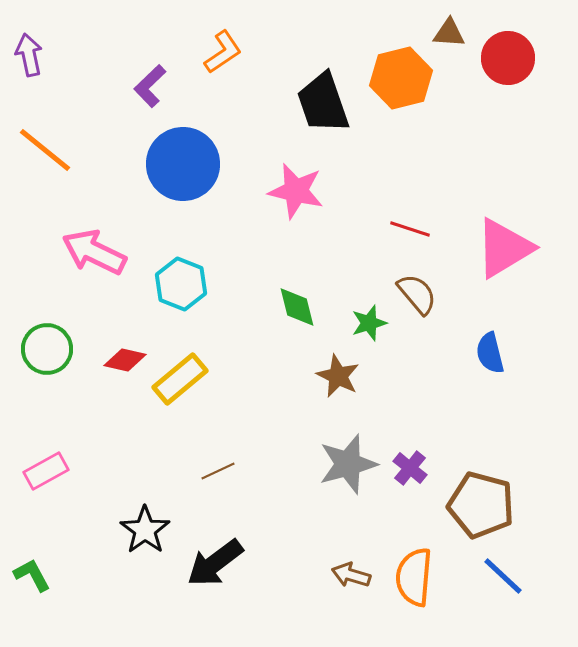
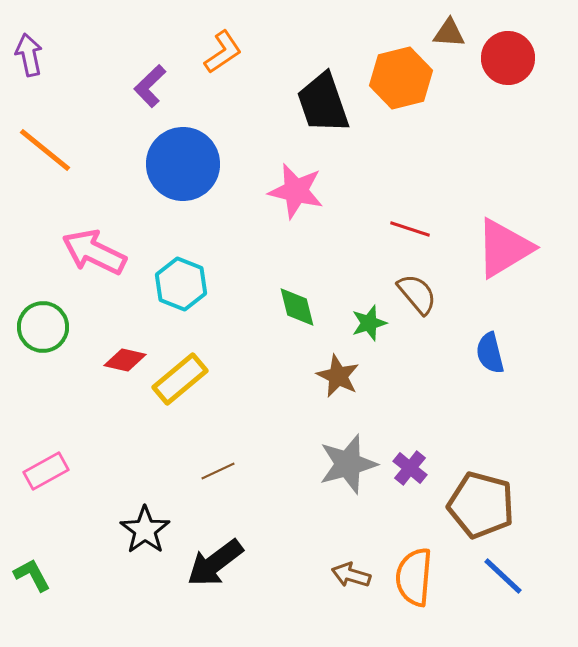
green circle: moved 4 px left, 22 px up
